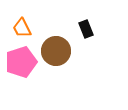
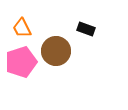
black rectangle: rotated 48 degrees counterclockwise
